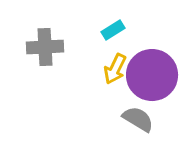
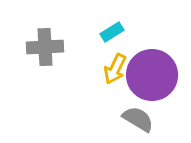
cyan rectangle: moved 1 px left, 2 px down
